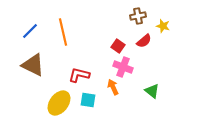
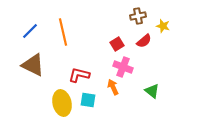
red square: moved 1 px left, 2 px up; rotated 24 degrees clockwise
yellow ellipse: moved 3 px right; rotated 50 degrees counterclockwise
